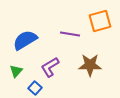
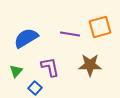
orange square: moved 6 px down
blue semicircle: moved 1 px right, 2 px up
purple L-shape: rotated 110 degrees clockwise
